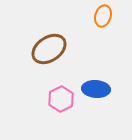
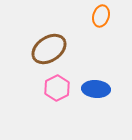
orange ellipse: moved 2 px left
pink hexagon: moved 4 px left, 11 px up
